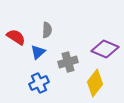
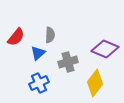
gray semicircle: moved 3 px right, 5 px down
red semicircle: rotated 96 degrees clockwise
blue triangle: moved 1 px down
